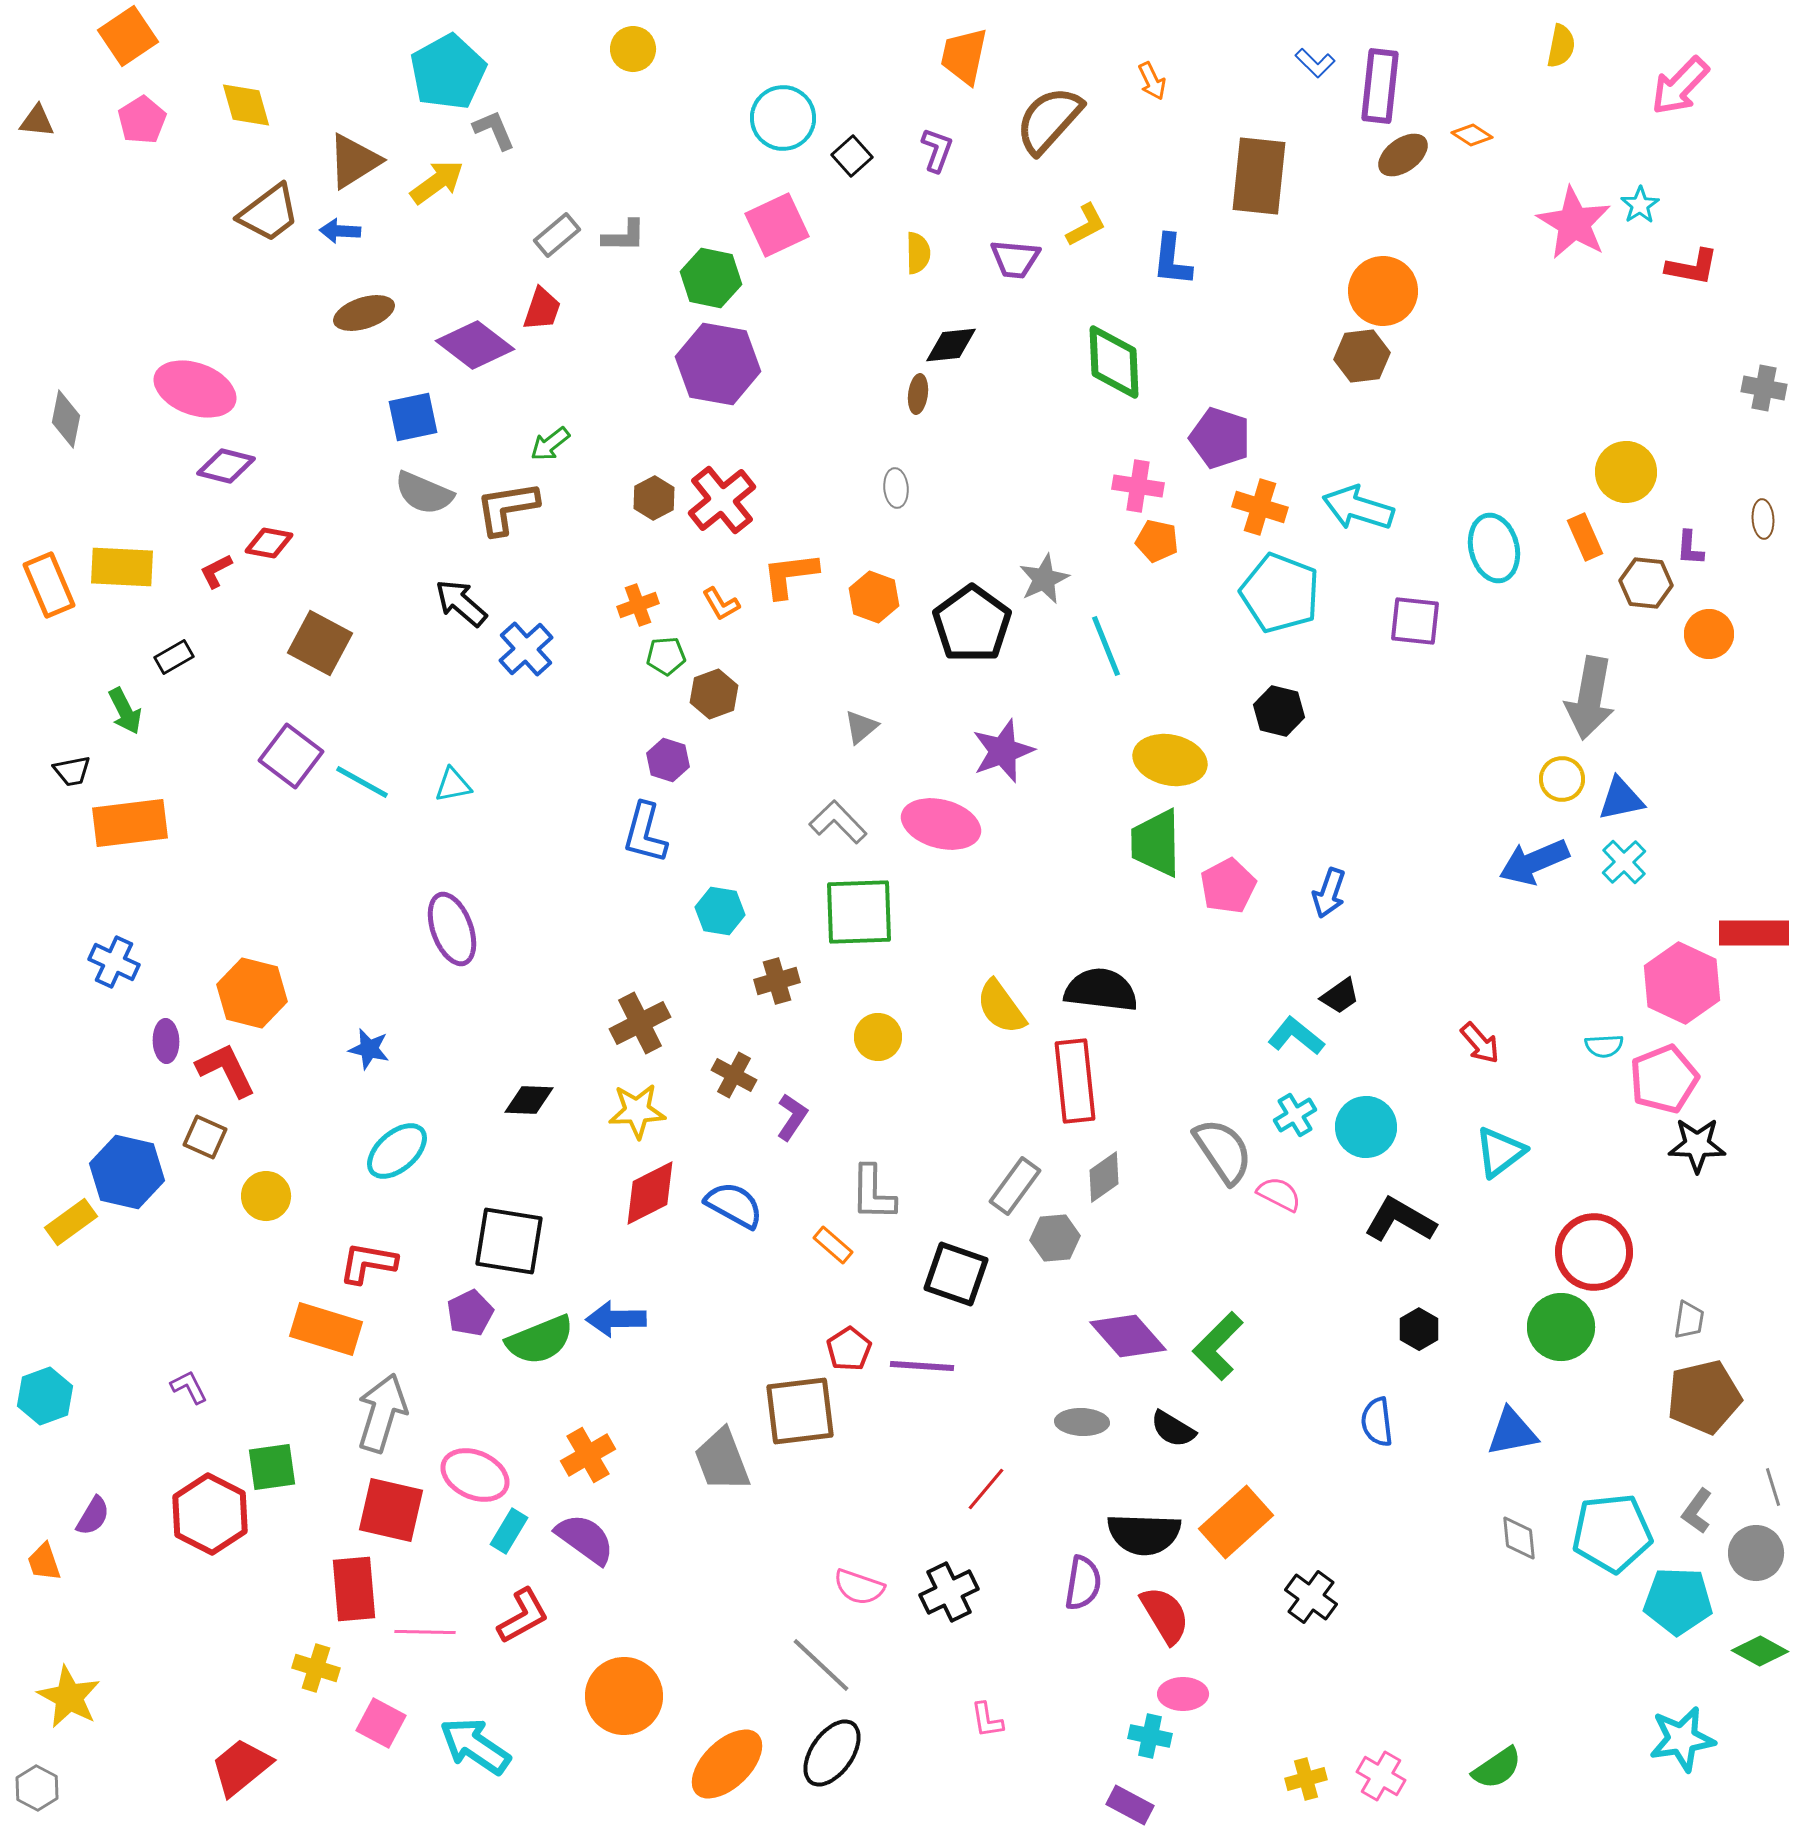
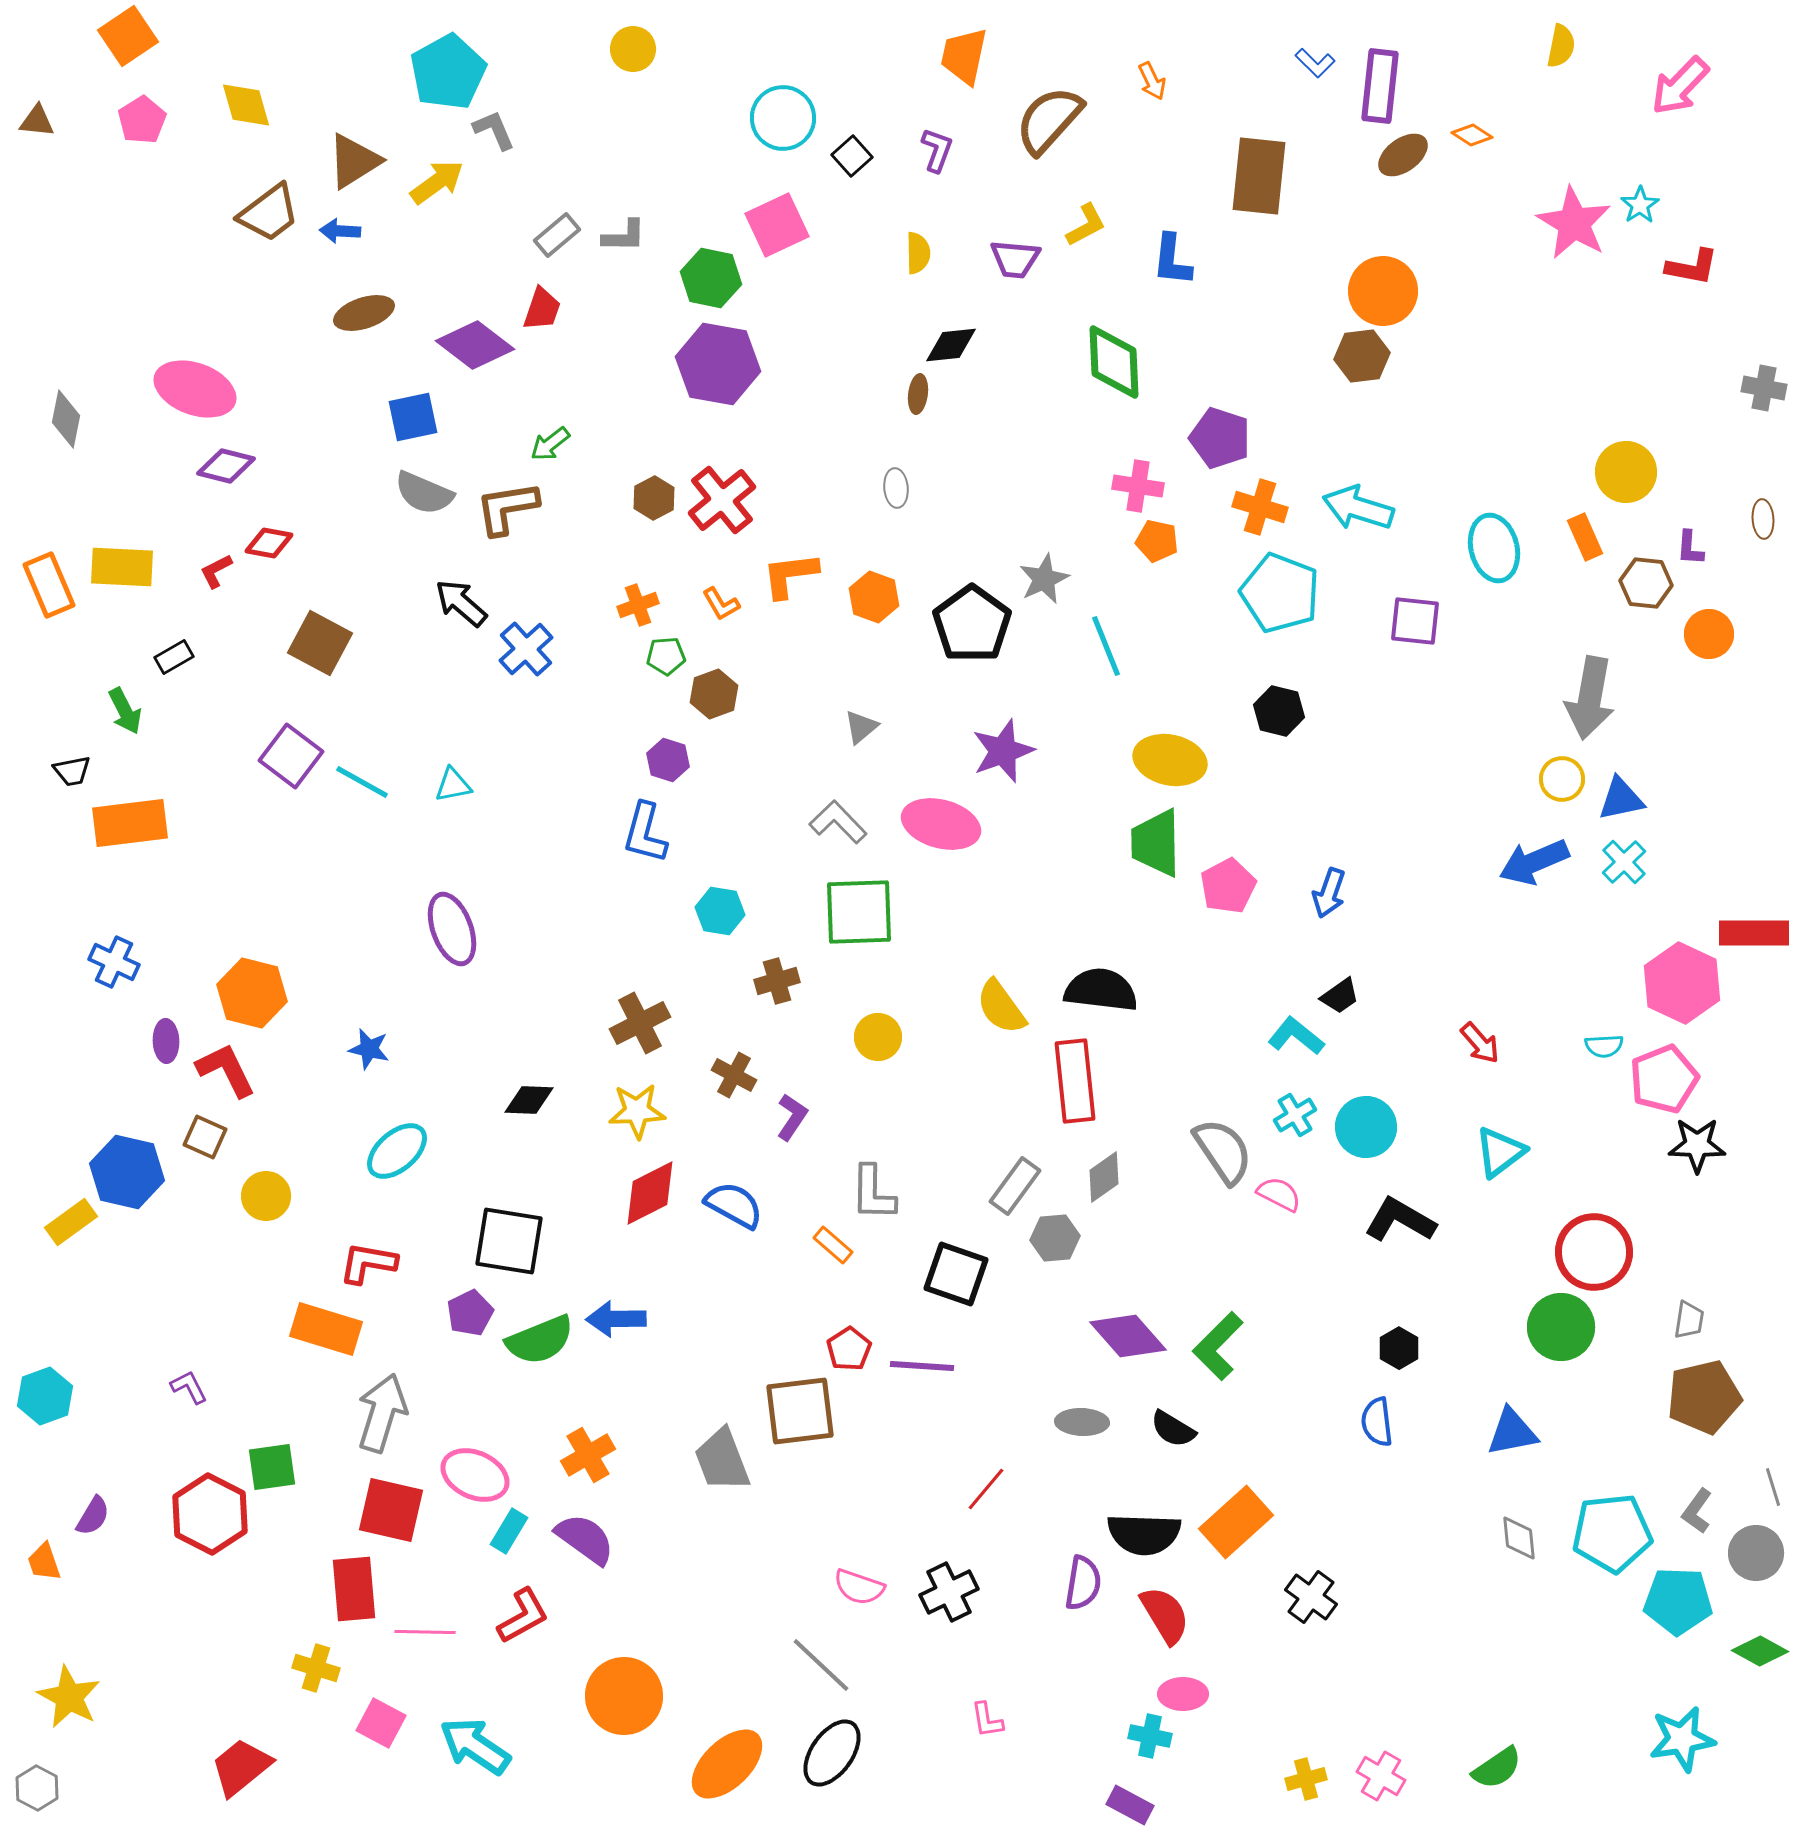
black hexagon at (1419, 1329): moved 20 px left, 19 px down
